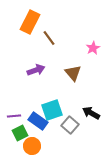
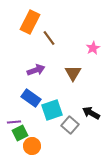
brown triangle: rotated 12 degrees clockwise
purple line: moved 6 px down
blue rectangle: moved 7 px left, 23 px up
